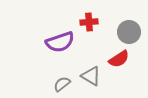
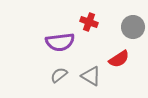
red cross: rotated 24 degrees clockwise
gray circle: moved 4 px right, 5 px up
purple semicircle: rotated 12 degrees clockwise
gray semicircle: moved 3 px left, 9 px up
